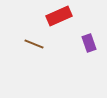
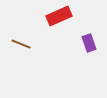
brown line: moved 13 px left
